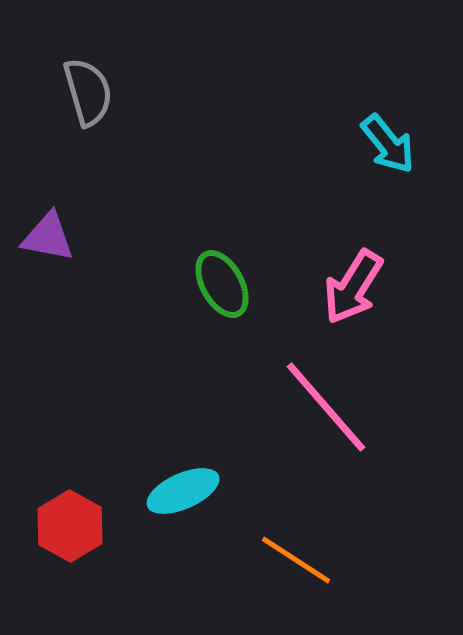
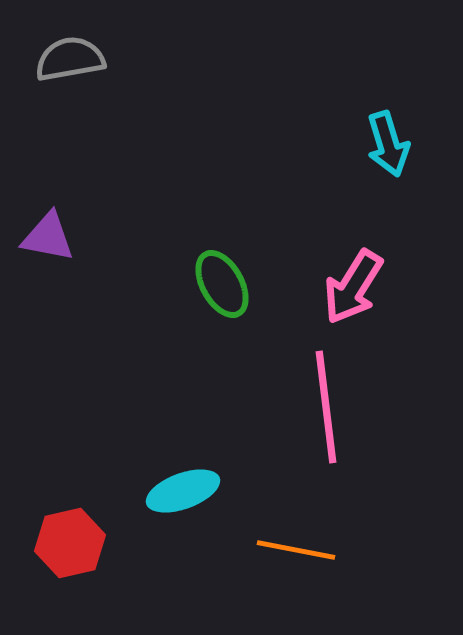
gray semicircle: moved 18 px left, 33 px up; rotated 84 degrees counterclockwise
cyan arrow: rotated 22 degrees clockwise
pink line: rotated 34 degrees clockwise
cyan ellipse: rotated 4 degrees clockwise
red hexagon: moved 17 px down; rotated 18 degrees clockwise
orange line: moved 10 px up; rotated 22 degrees counterclockwise
